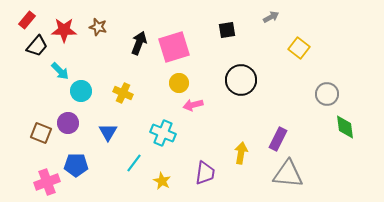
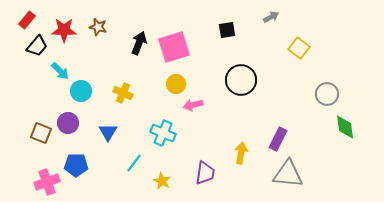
yellow circle: moved 3 px left, 1 px down
